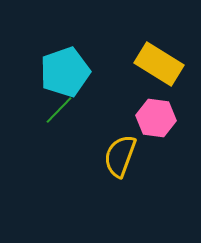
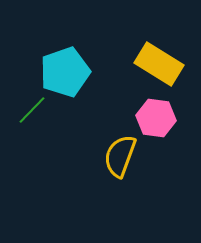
green line: moved 27 px left
